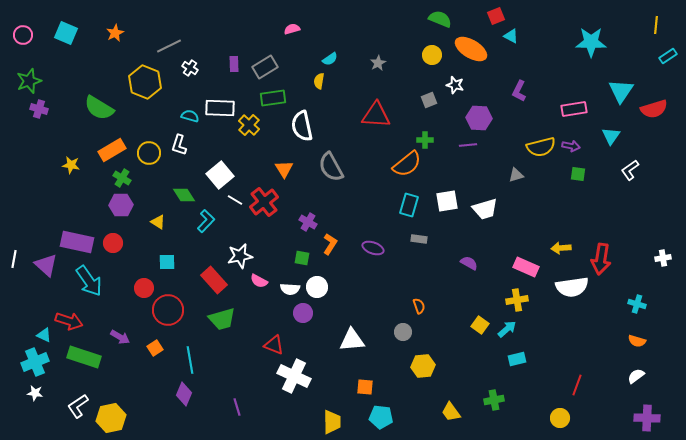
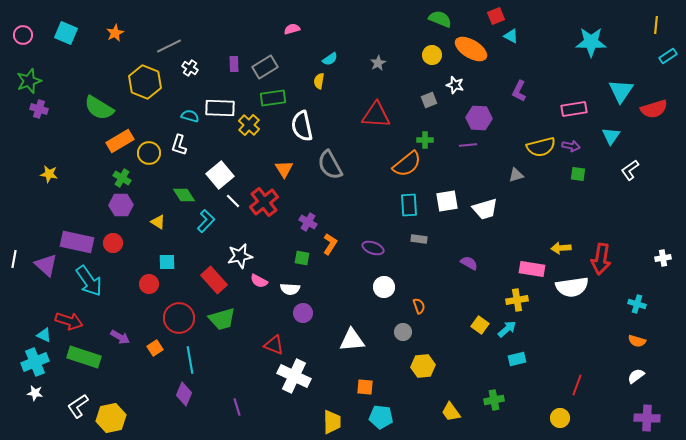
orange rectangle at (112, 150): moved 8 px right, 9 px up
yellow star at (71, 165): moved 22 px left, 9 px down
gray semicircle at (331, 167): moved 1 px left, 2 px up
white line at (235, 200): moved 2 px left, 1 px down; rotated 14 degrees clockwise
cyan rectangle at (409, 205): rotated 20 degrees counterclockwise
pink rectangle at (526, 267): moved 6 px right, 2 px down; rotated 15 degrees counterclockwise
white circle at (317, 287): moved 67 px right
red circle at (144, 288): moved 5 px right, 4 px up
red circle at (168, 310): moved 11 px right, 8 px down
